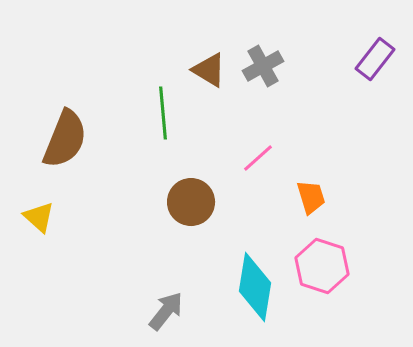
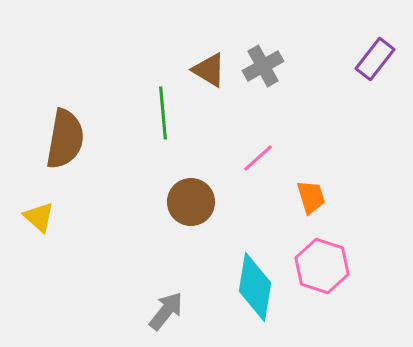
brown semicircle: rotated 12 degrees counterclockwise
